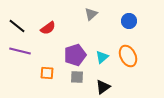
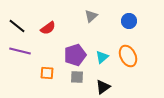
gray triangle: moved 2 px down
